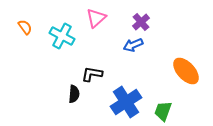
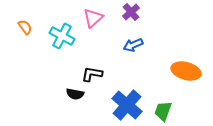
pink triangle: moved 3 px left
purple cross: moved 10 px left, 10 px up
orange ellipse: rotated 32 degrees counterclockwise
black semicircle: moved 1 px right; rotated 96 degrees clockwise
blue cross: moved 1 px right, 3 px down; rotated 16 degrees counterclockwise
